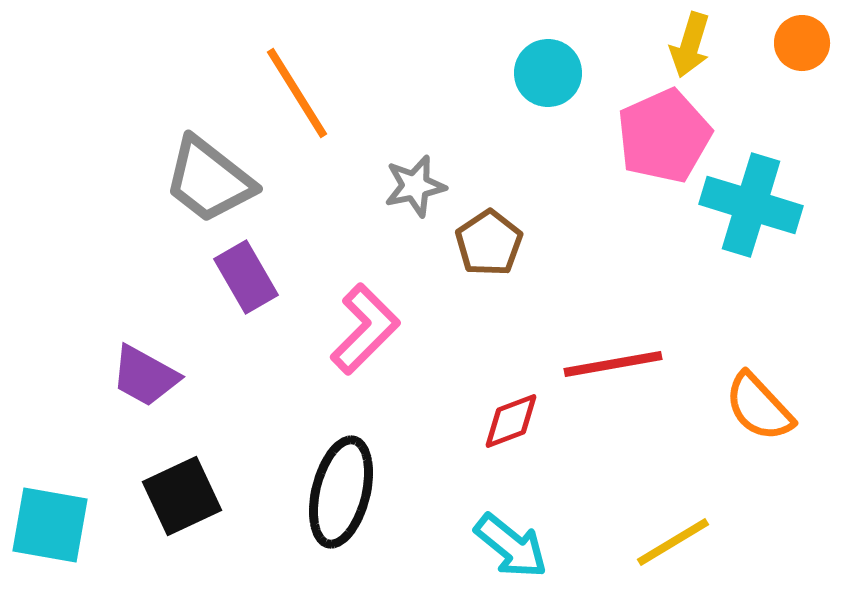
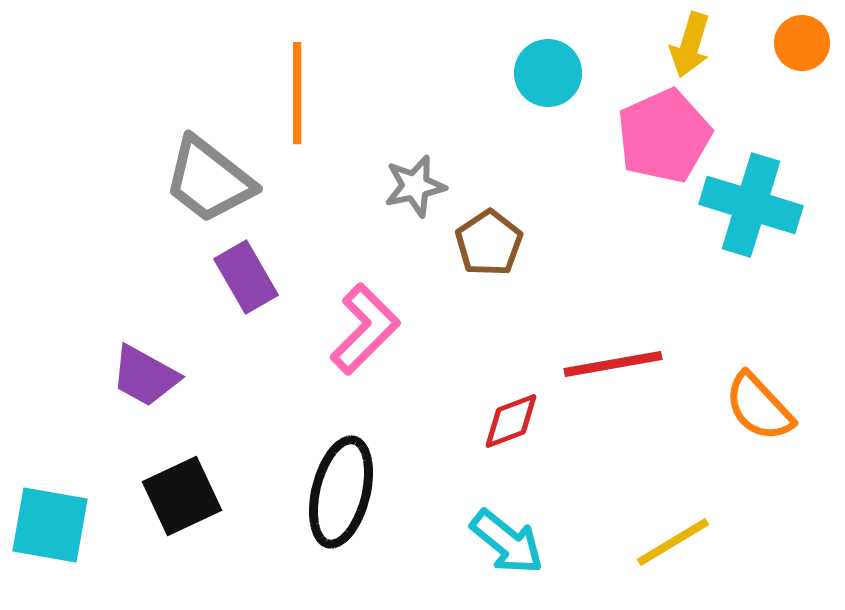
orange line: rotated 32 degrees clockwise
cyan arrow: moved 4 px left, 4 px up
